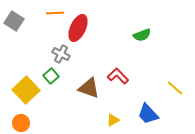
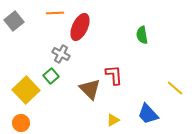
gray square: rotated 18 degrees clockwise
red ellipse: moved 2 px right, 1 px up
green semicircle: rotated 102 degrees clockwise
red L-shape: moved 4 px left, 1 px up; rotated 40 degrees clockwise
brown triangle: moved 1 px right, 1 px down; rotated 25 degrees clockwise
